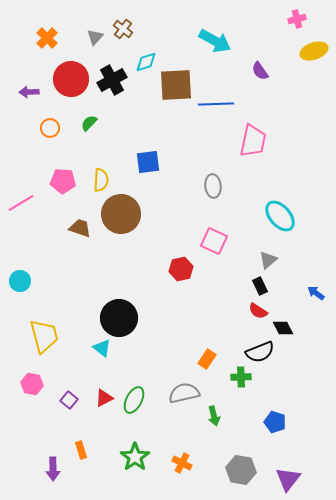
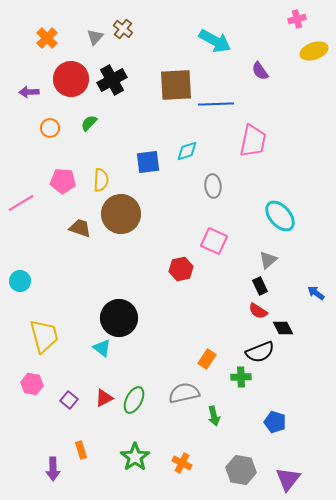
cyan diamond at (146, 62): moved 41 px right, 89 px down
